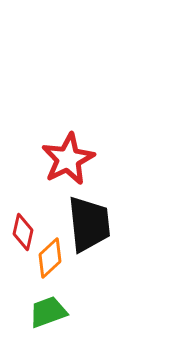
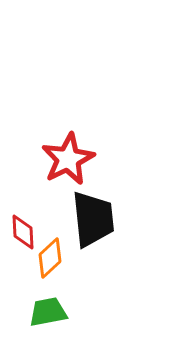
black trapezoid: moved 4 px right, 5 px up
red diamond: rotated 15 degrees counterclockwise
green trapezoid: rotated 9 degrees clockwise
